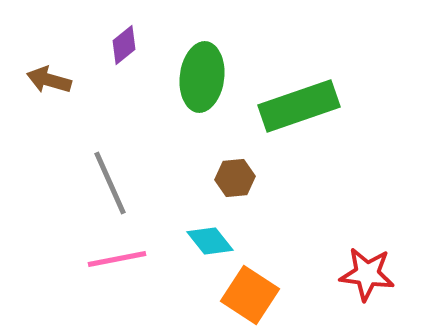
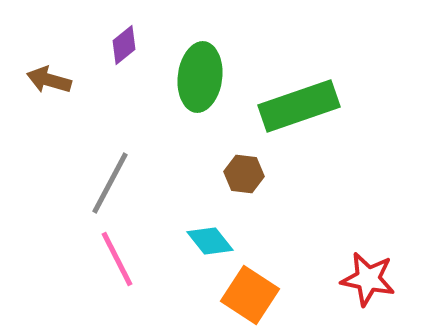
green ellipse: moved 2 px left
brown hexagon: moved 9 px right, 4 px up; rotated 12 degrees clockwise
gray line: rotated 52 degrees clockwise
pink line: rotated 74 degrees clockwise
red star: moved 1 px right, 5 px down; rotated 4 degrees clockwise
